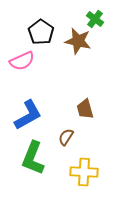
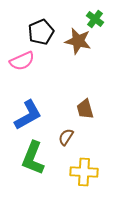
black pentagon: rotated 15 degrees clockwise
